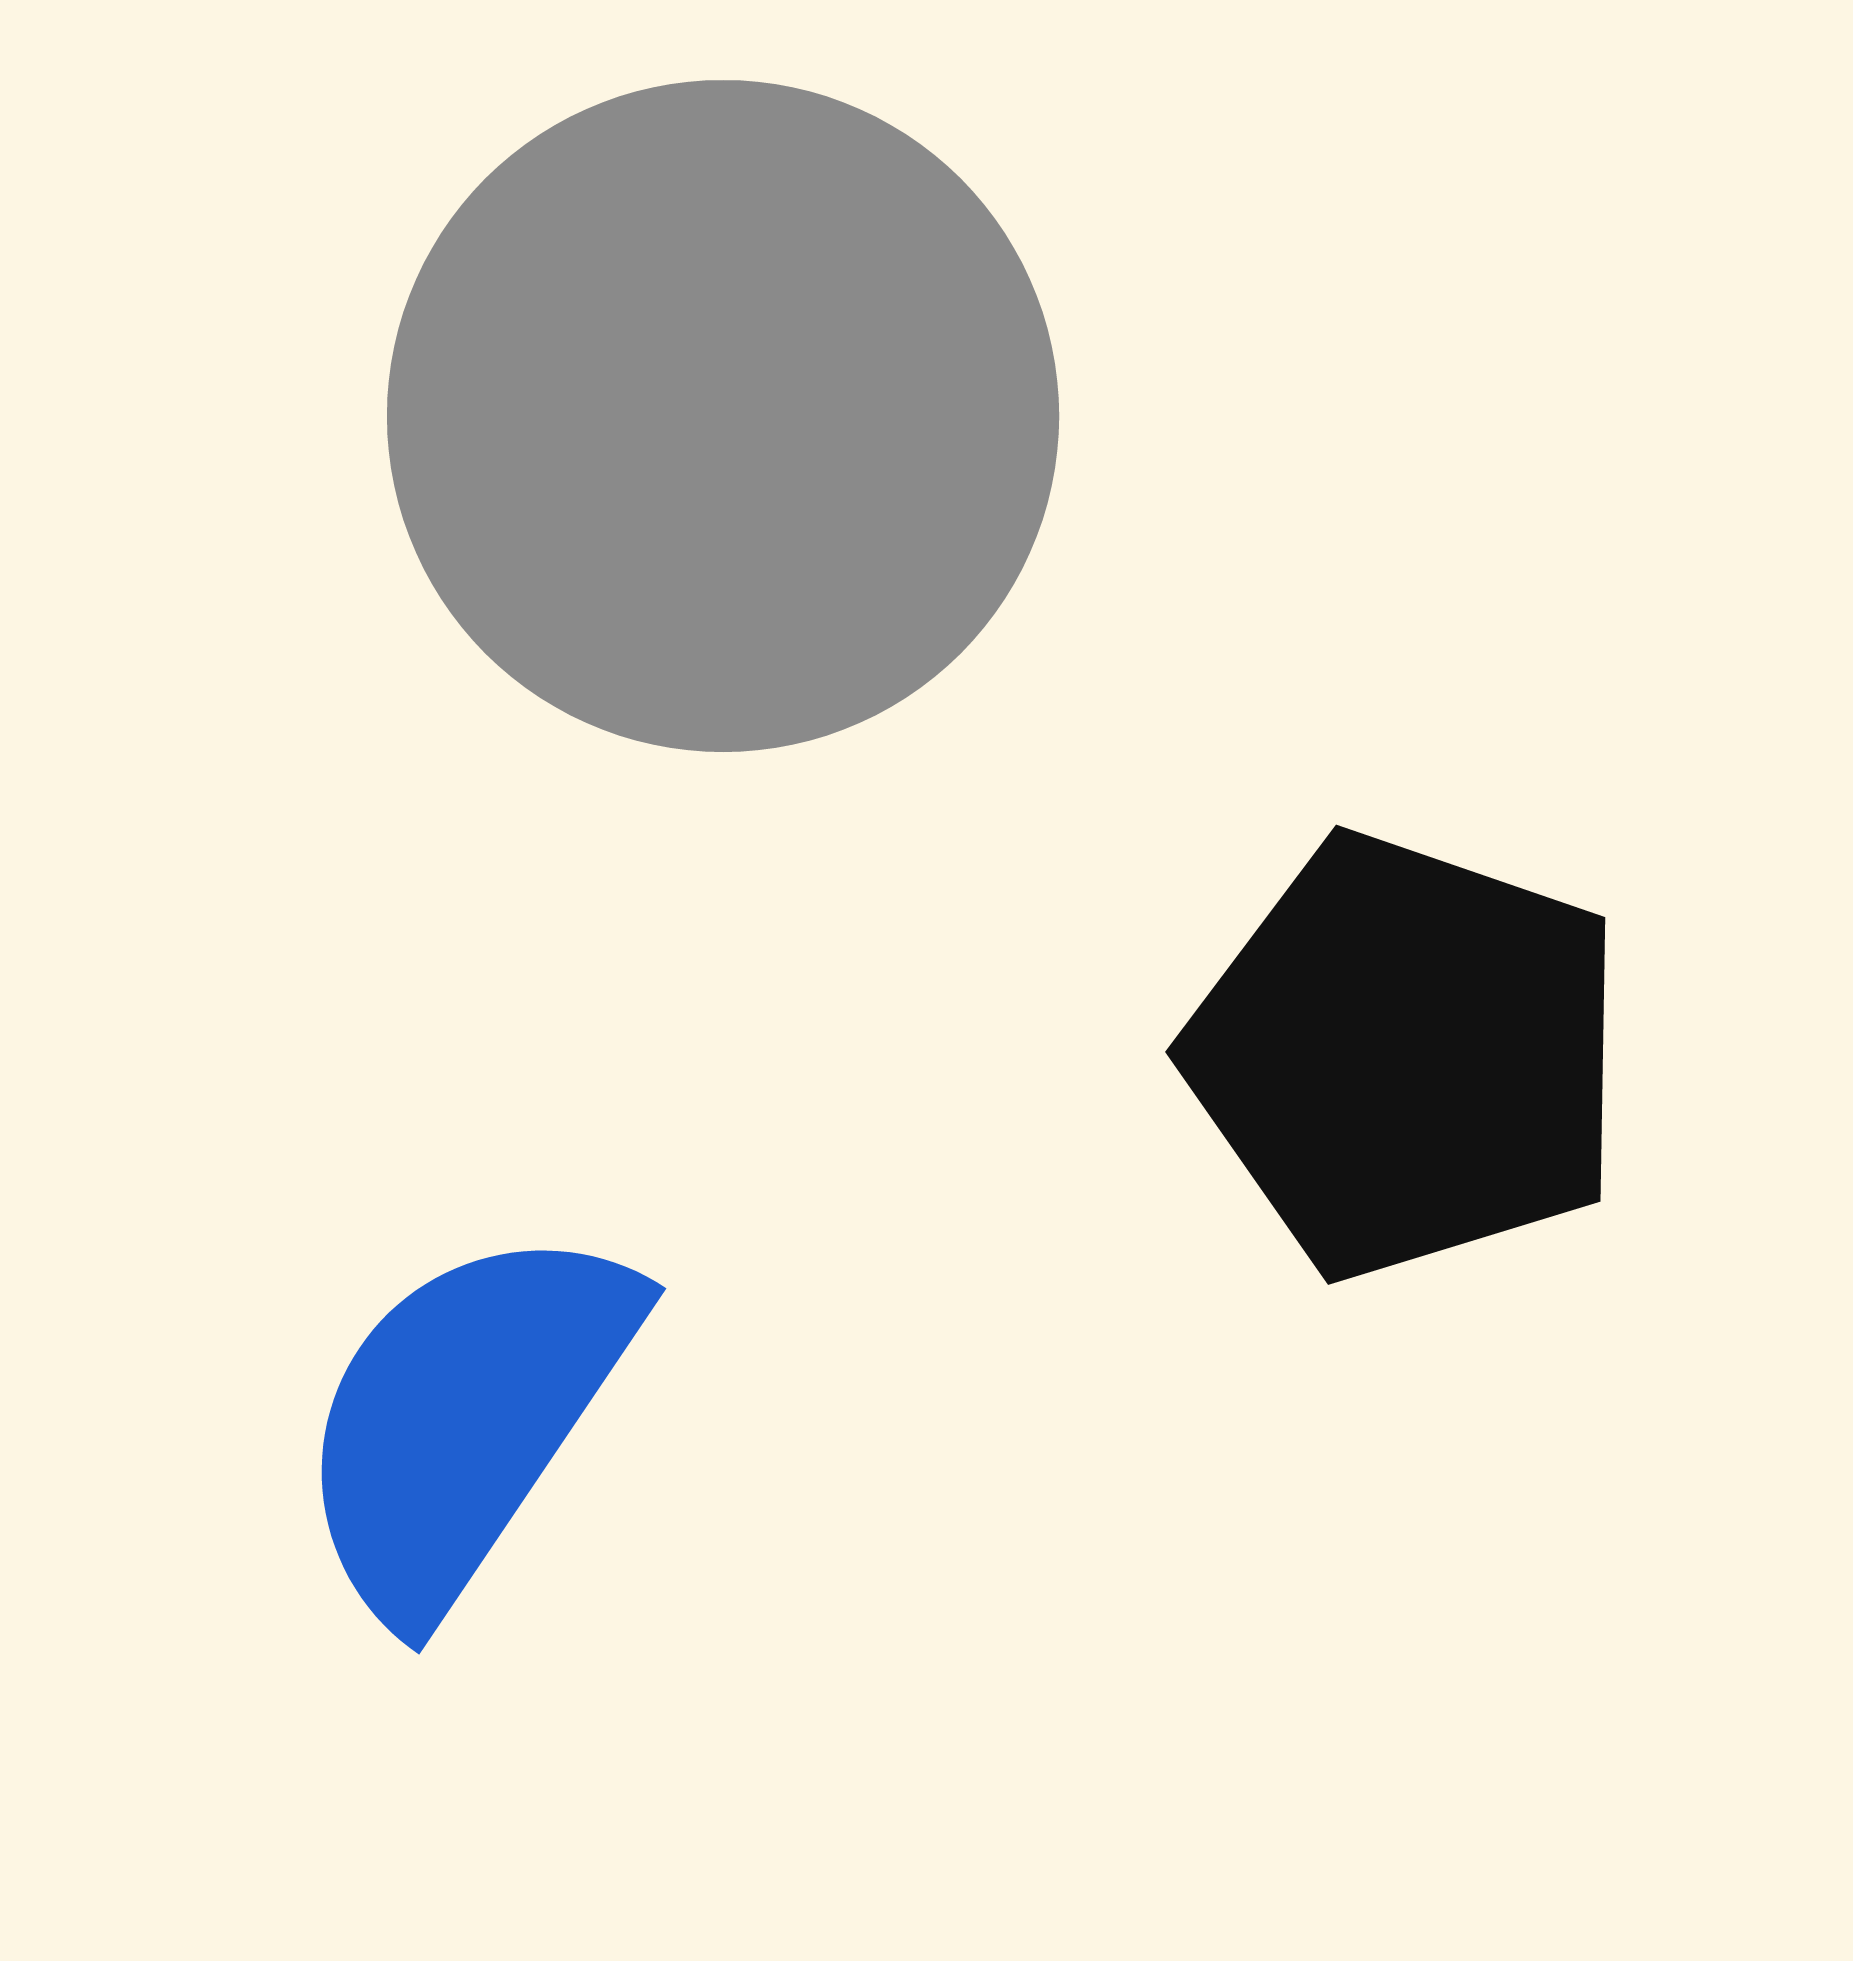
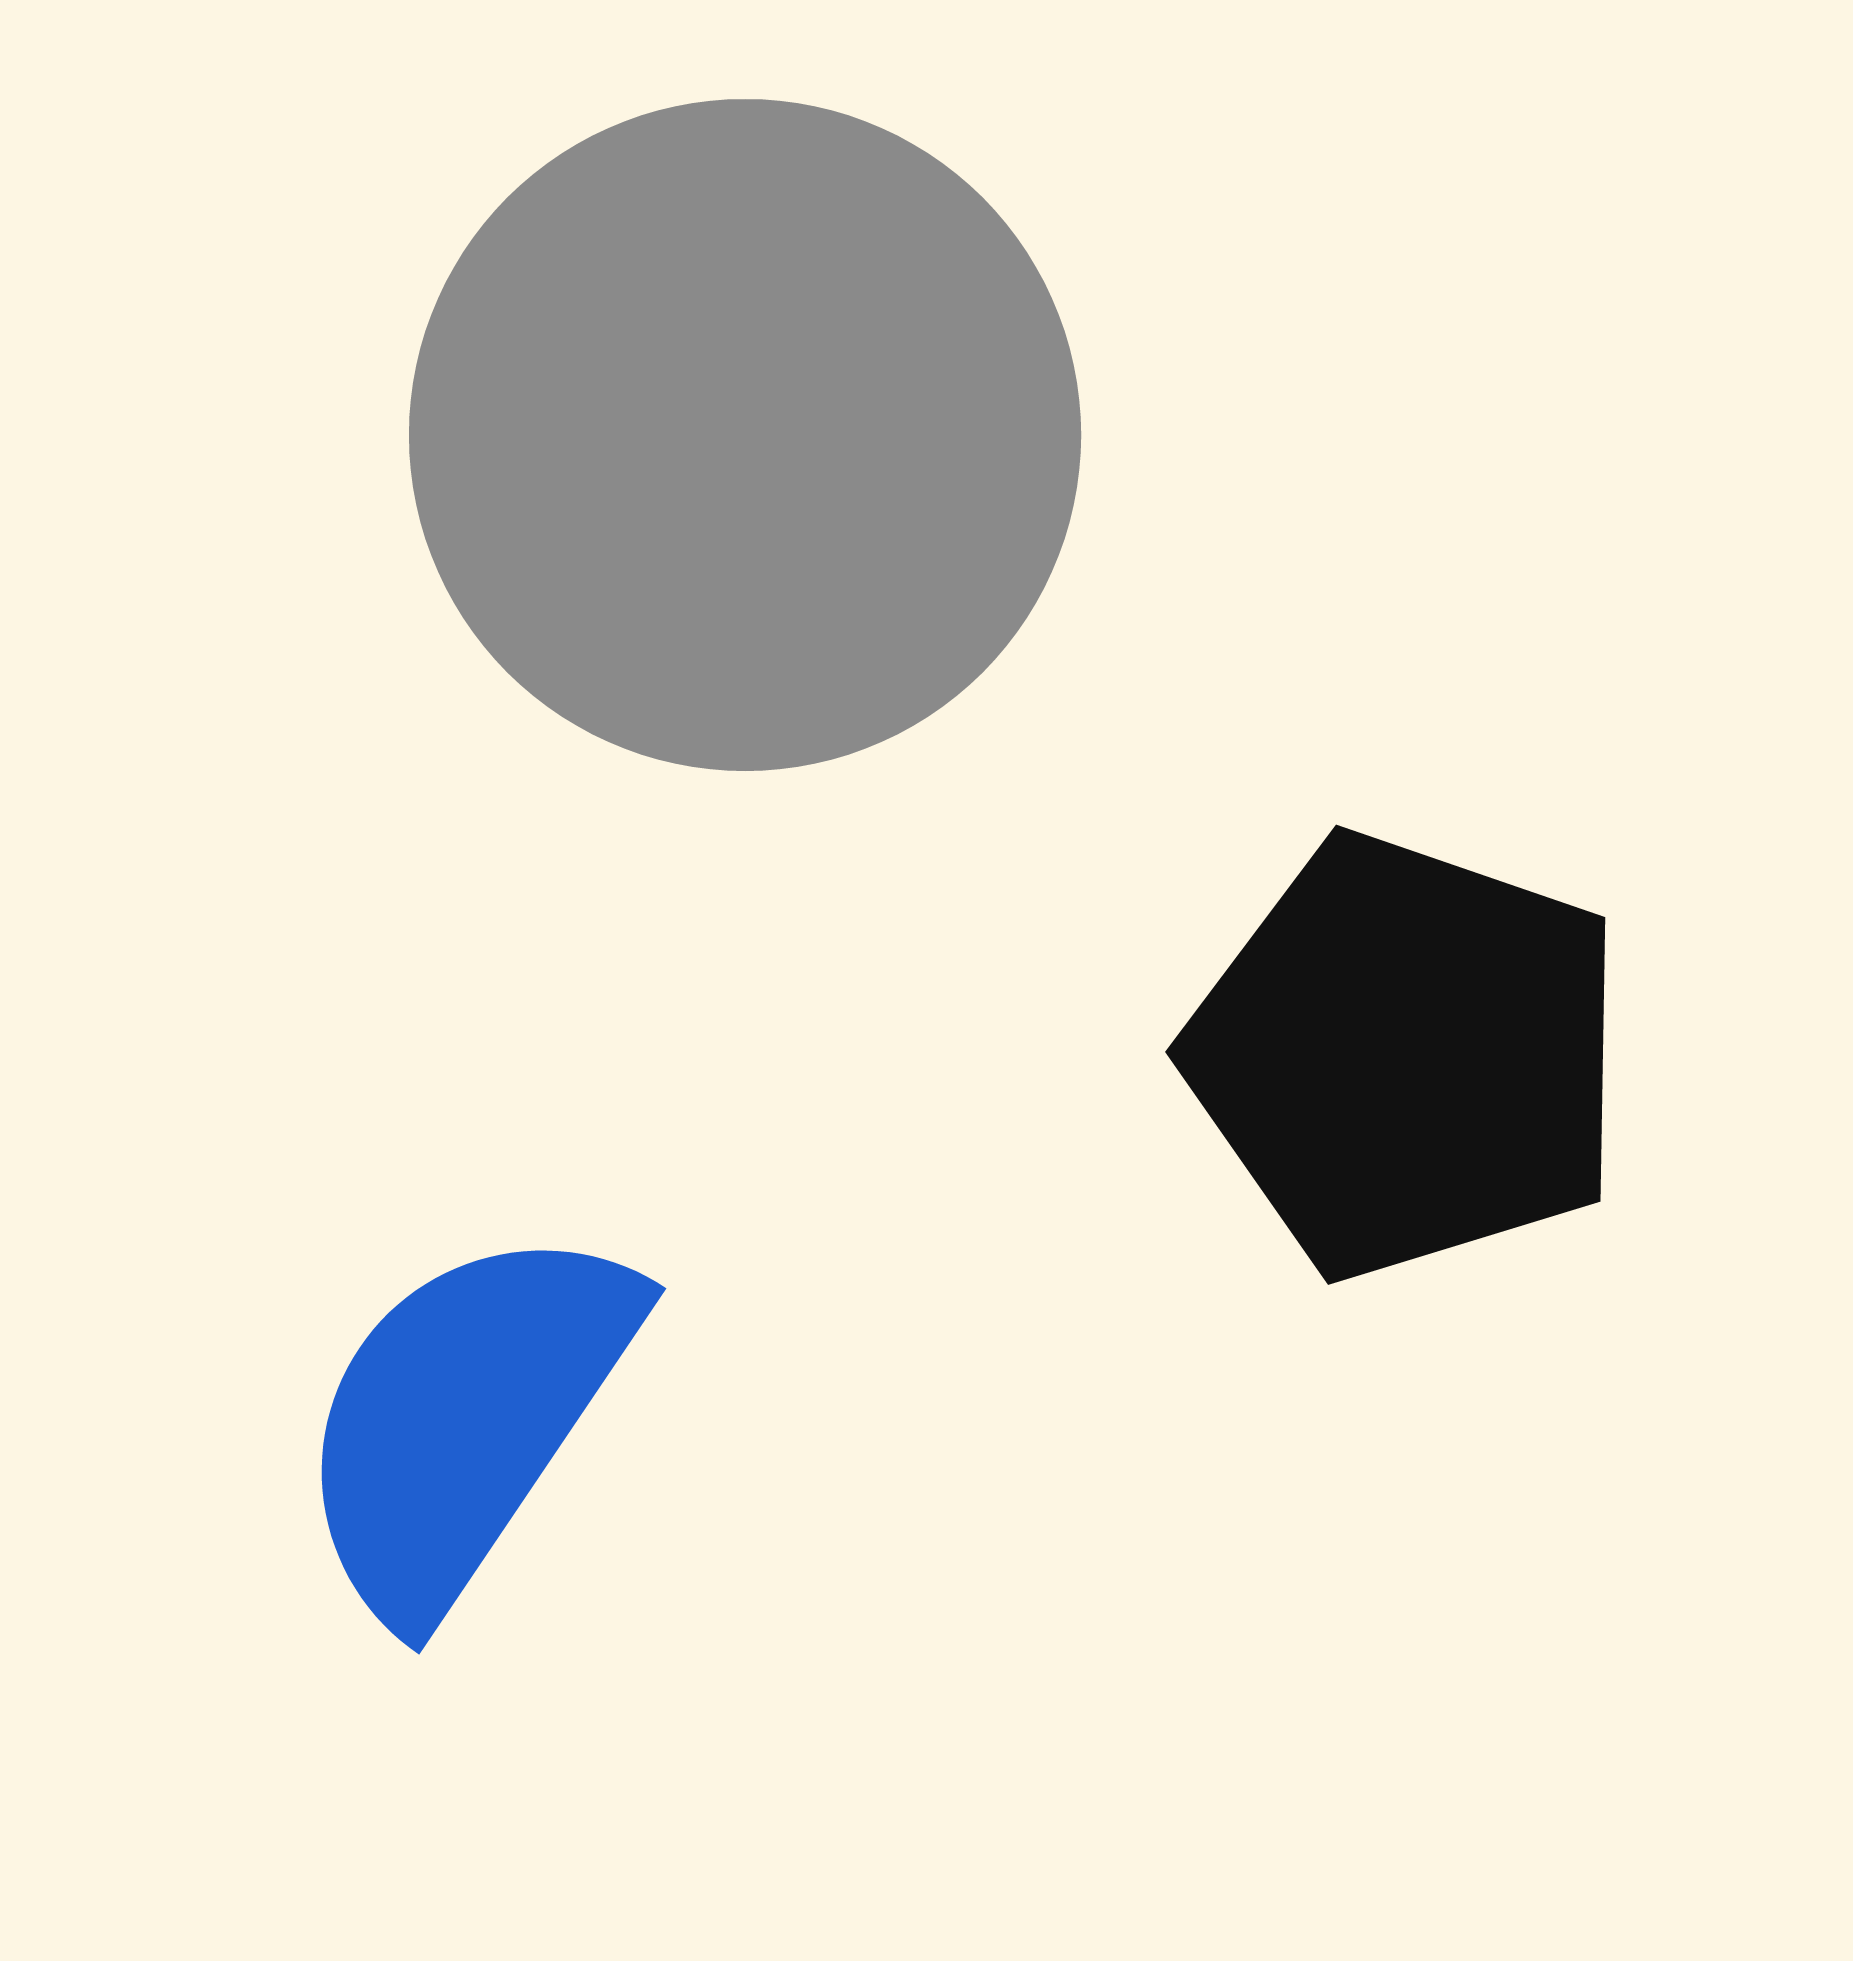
gray circle: moved 22 px right, 19 px down
